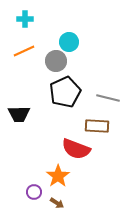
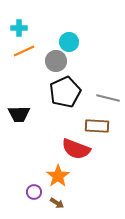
cyan cross: moved 6 px left, 9 px down
